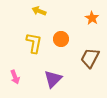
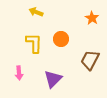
yellow arrow: moved 3 px left, 1 px down
yellow L-shape: rotated 10 degrees counterclockwise
brown trapezoid: moved 2 px down
pink arrow: moved 4 px right, 4 px up; rotated 16 degrees clockwise
